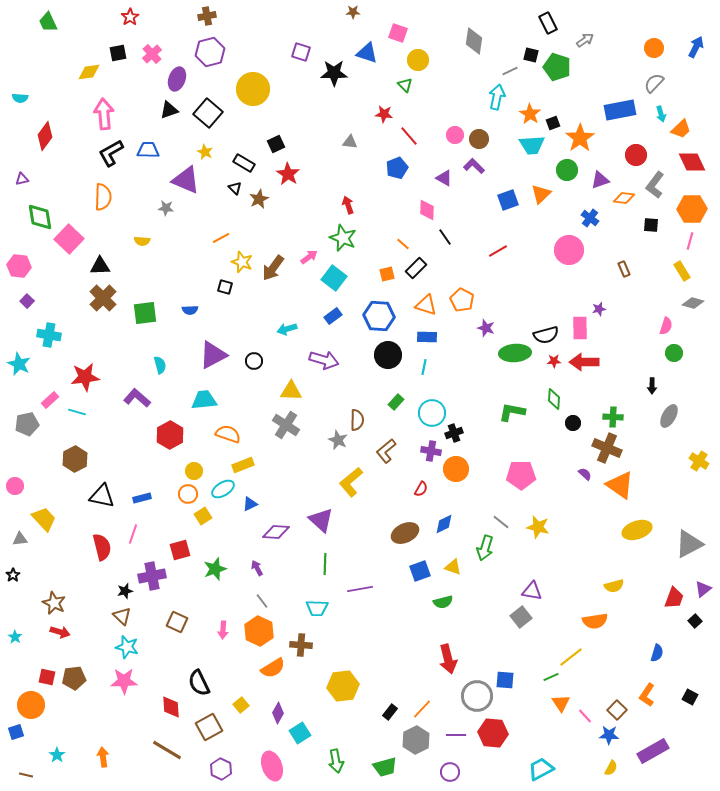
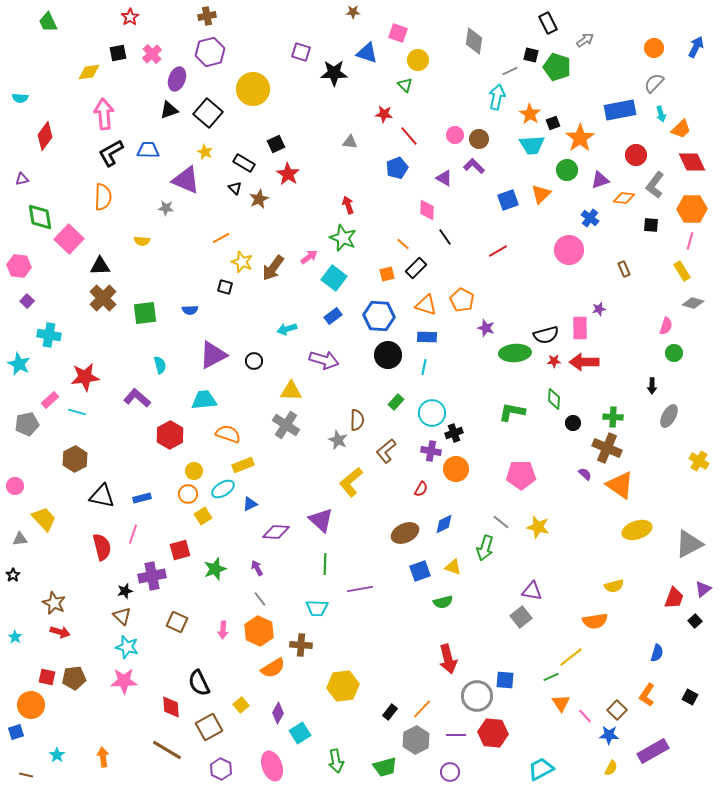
gray line at (262, 601): moved 2 px left, 2 px up
